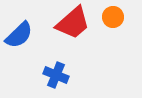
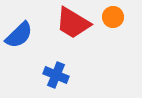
red trapezoid: rotated 72 degrees clockwise
